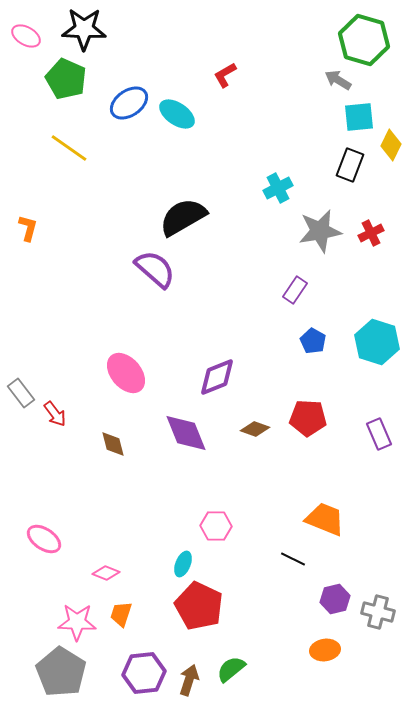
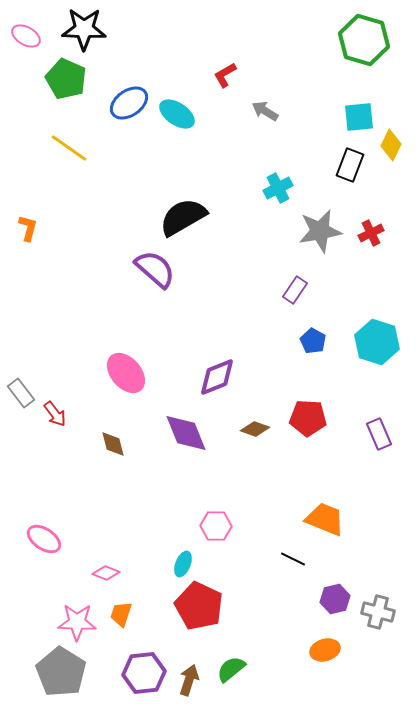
gray arrow at (338, 80): moved 73 px left, 31 px down
orange ellipse at (325, 650): rotated 8 degrees counterclockwise
